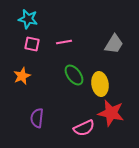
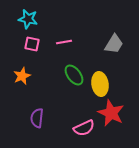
red star: rotated 12 degrees clockwise
